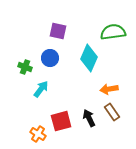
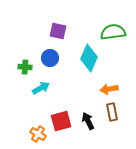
green cross: rotated 16 degrees counterclockwise
cyan arrow: moved 1 px up; rotated 24 degrees clockwise
brown rectangle: rotated 24 degrees clockwise
black arrow: moved 1 px left, 3 px down
